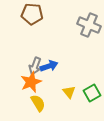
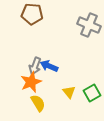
blue arrow: rotated 138 degrees counterclockwise
